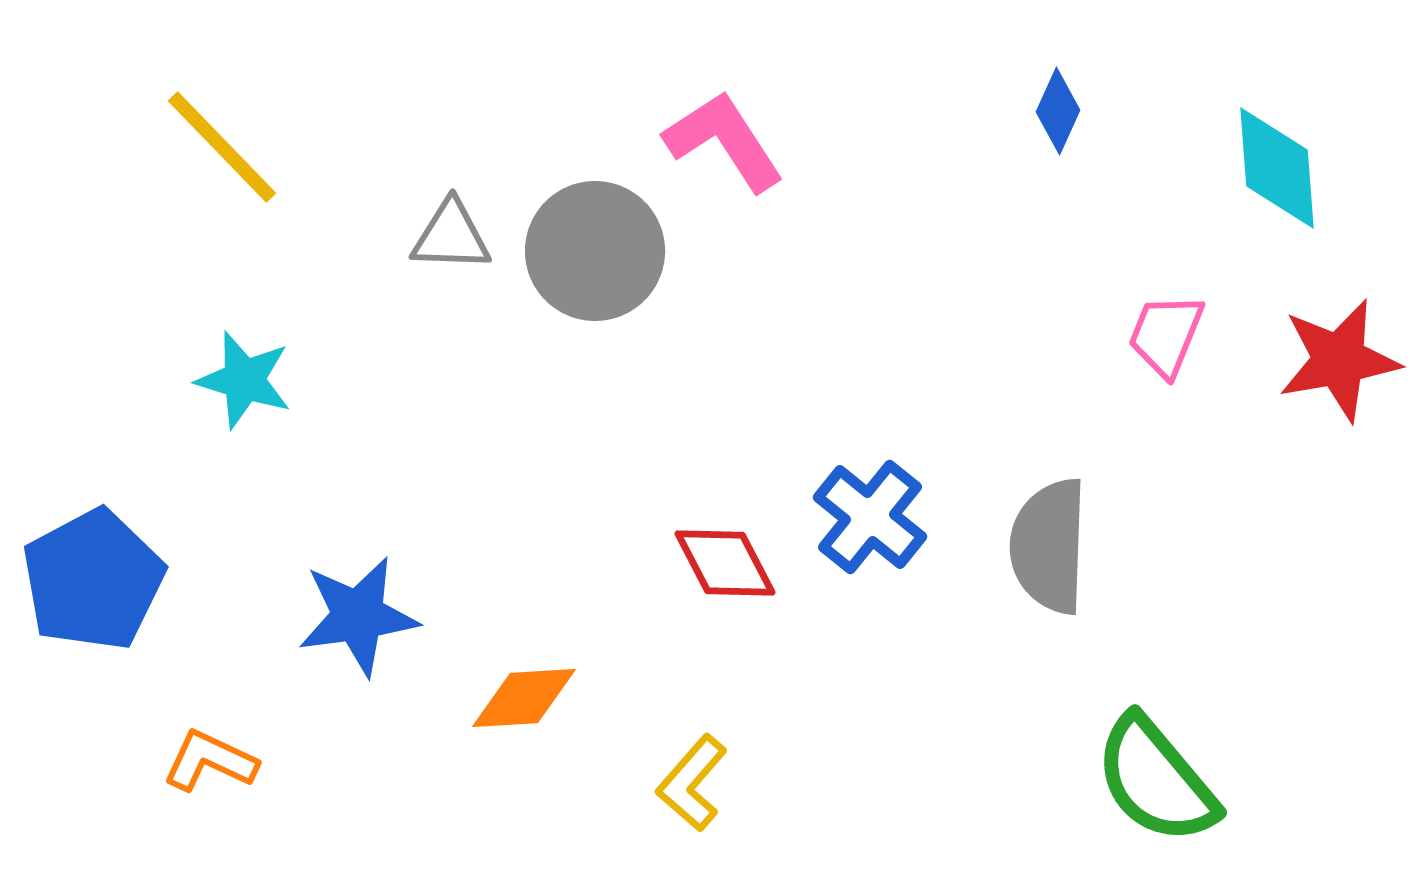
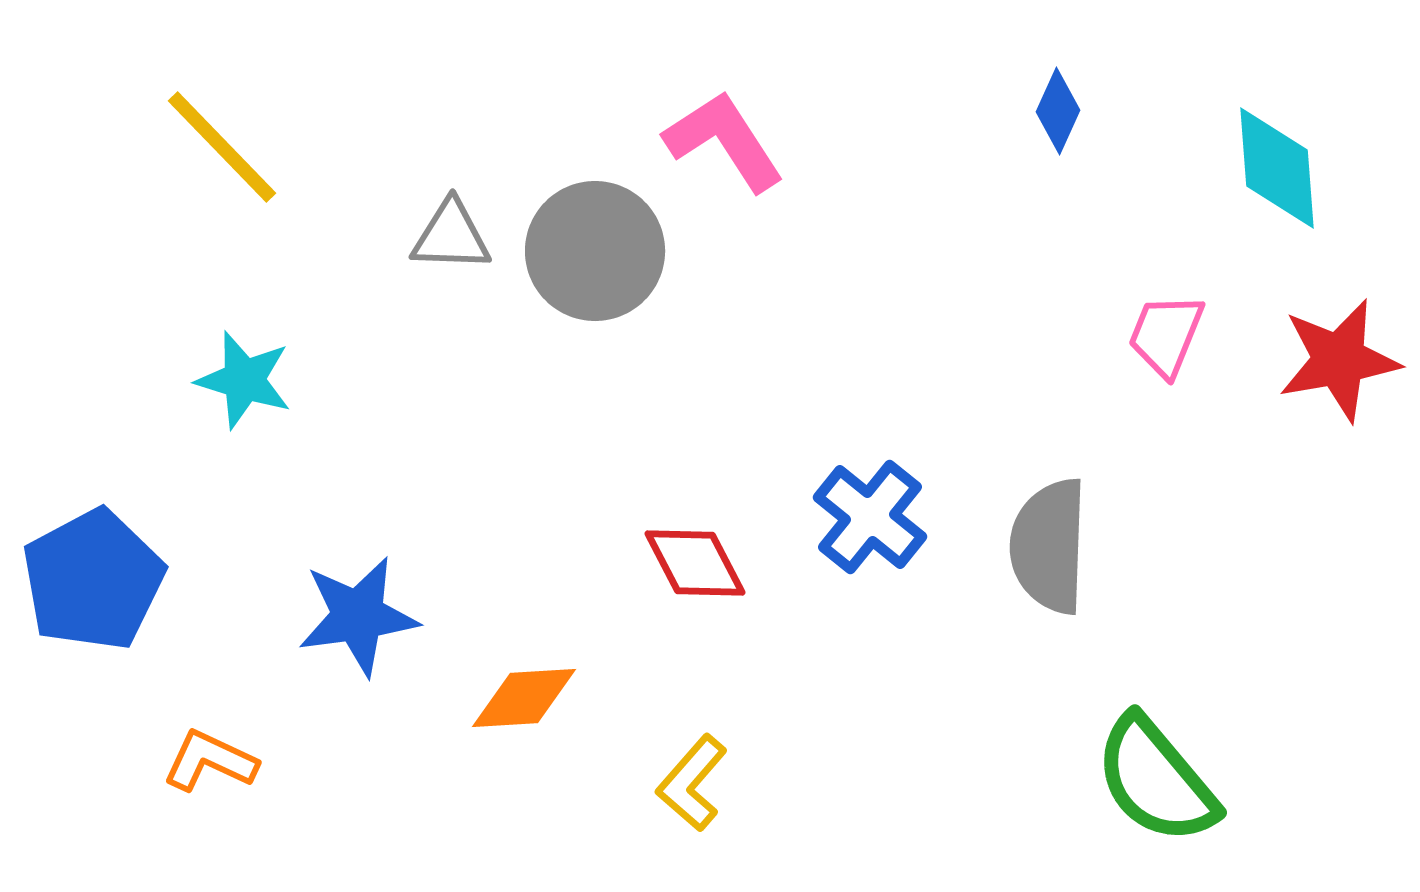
red diamond: moved 30 px left
